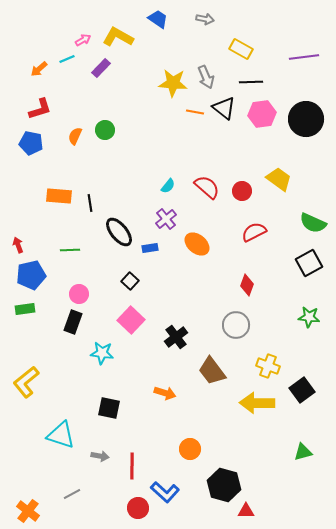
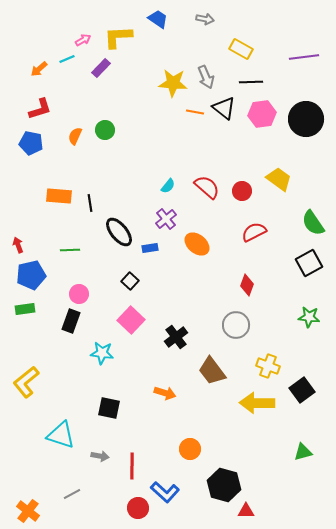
yellow L-shape at (118, 37): rotated 32 degrees counterclockwise
green semicircle at (313, 223): rotated 32 degrees clockwise
black rectangle at (73, 322): moved 2 px left, 1 px up
